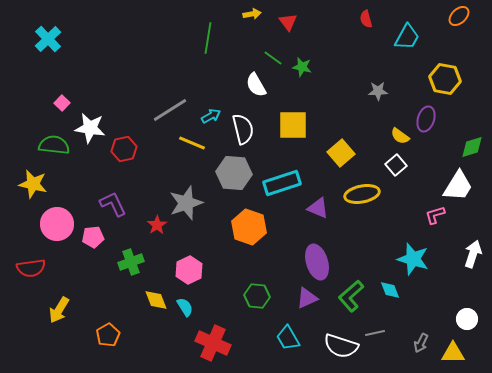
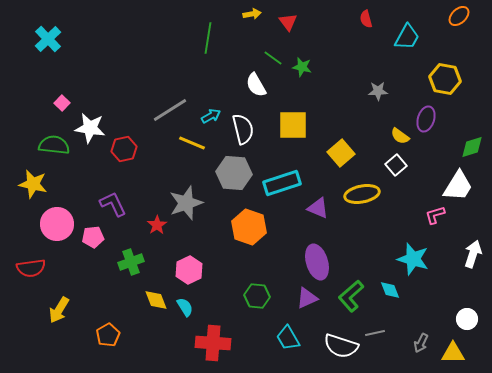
red cross at (213, 343): rotated 20 degrees counterclockwise
